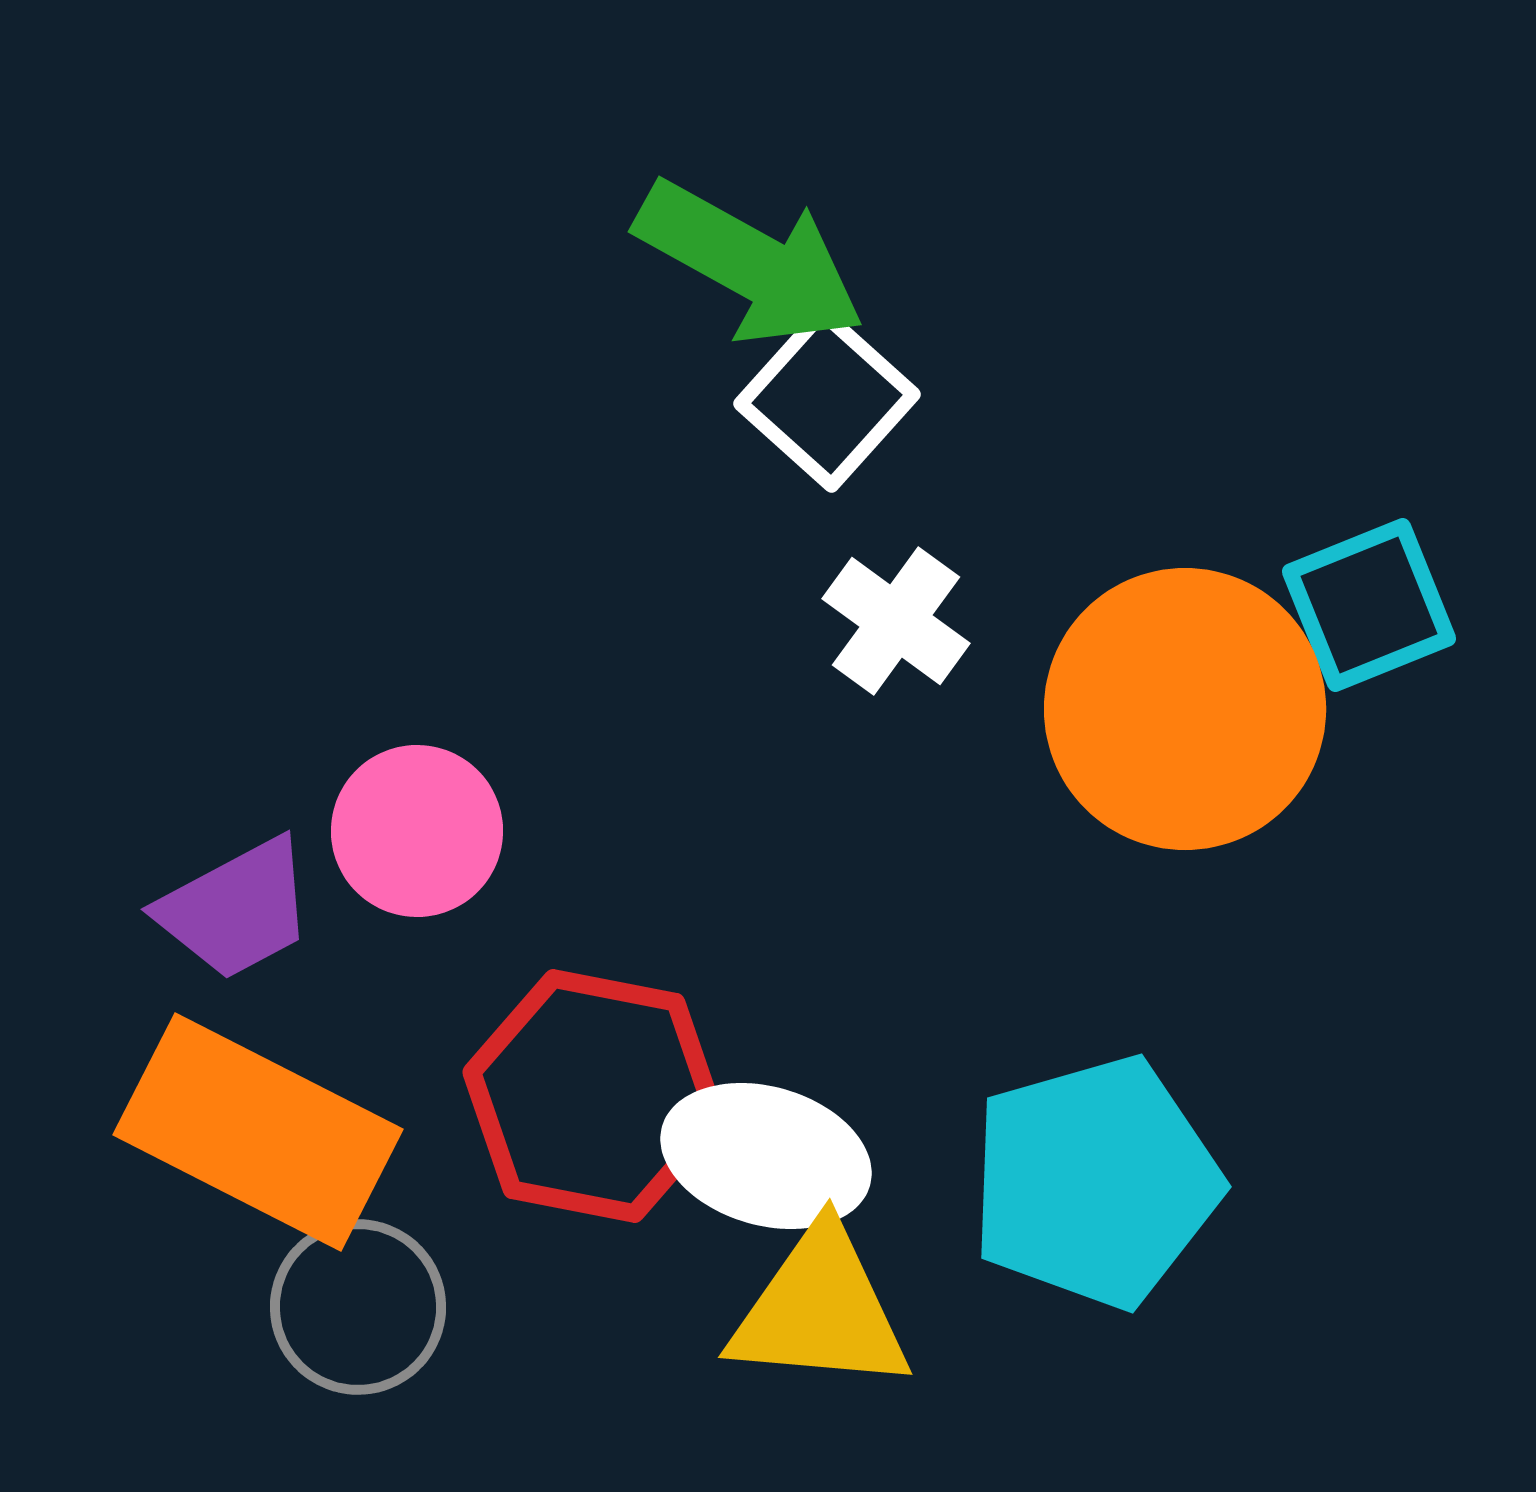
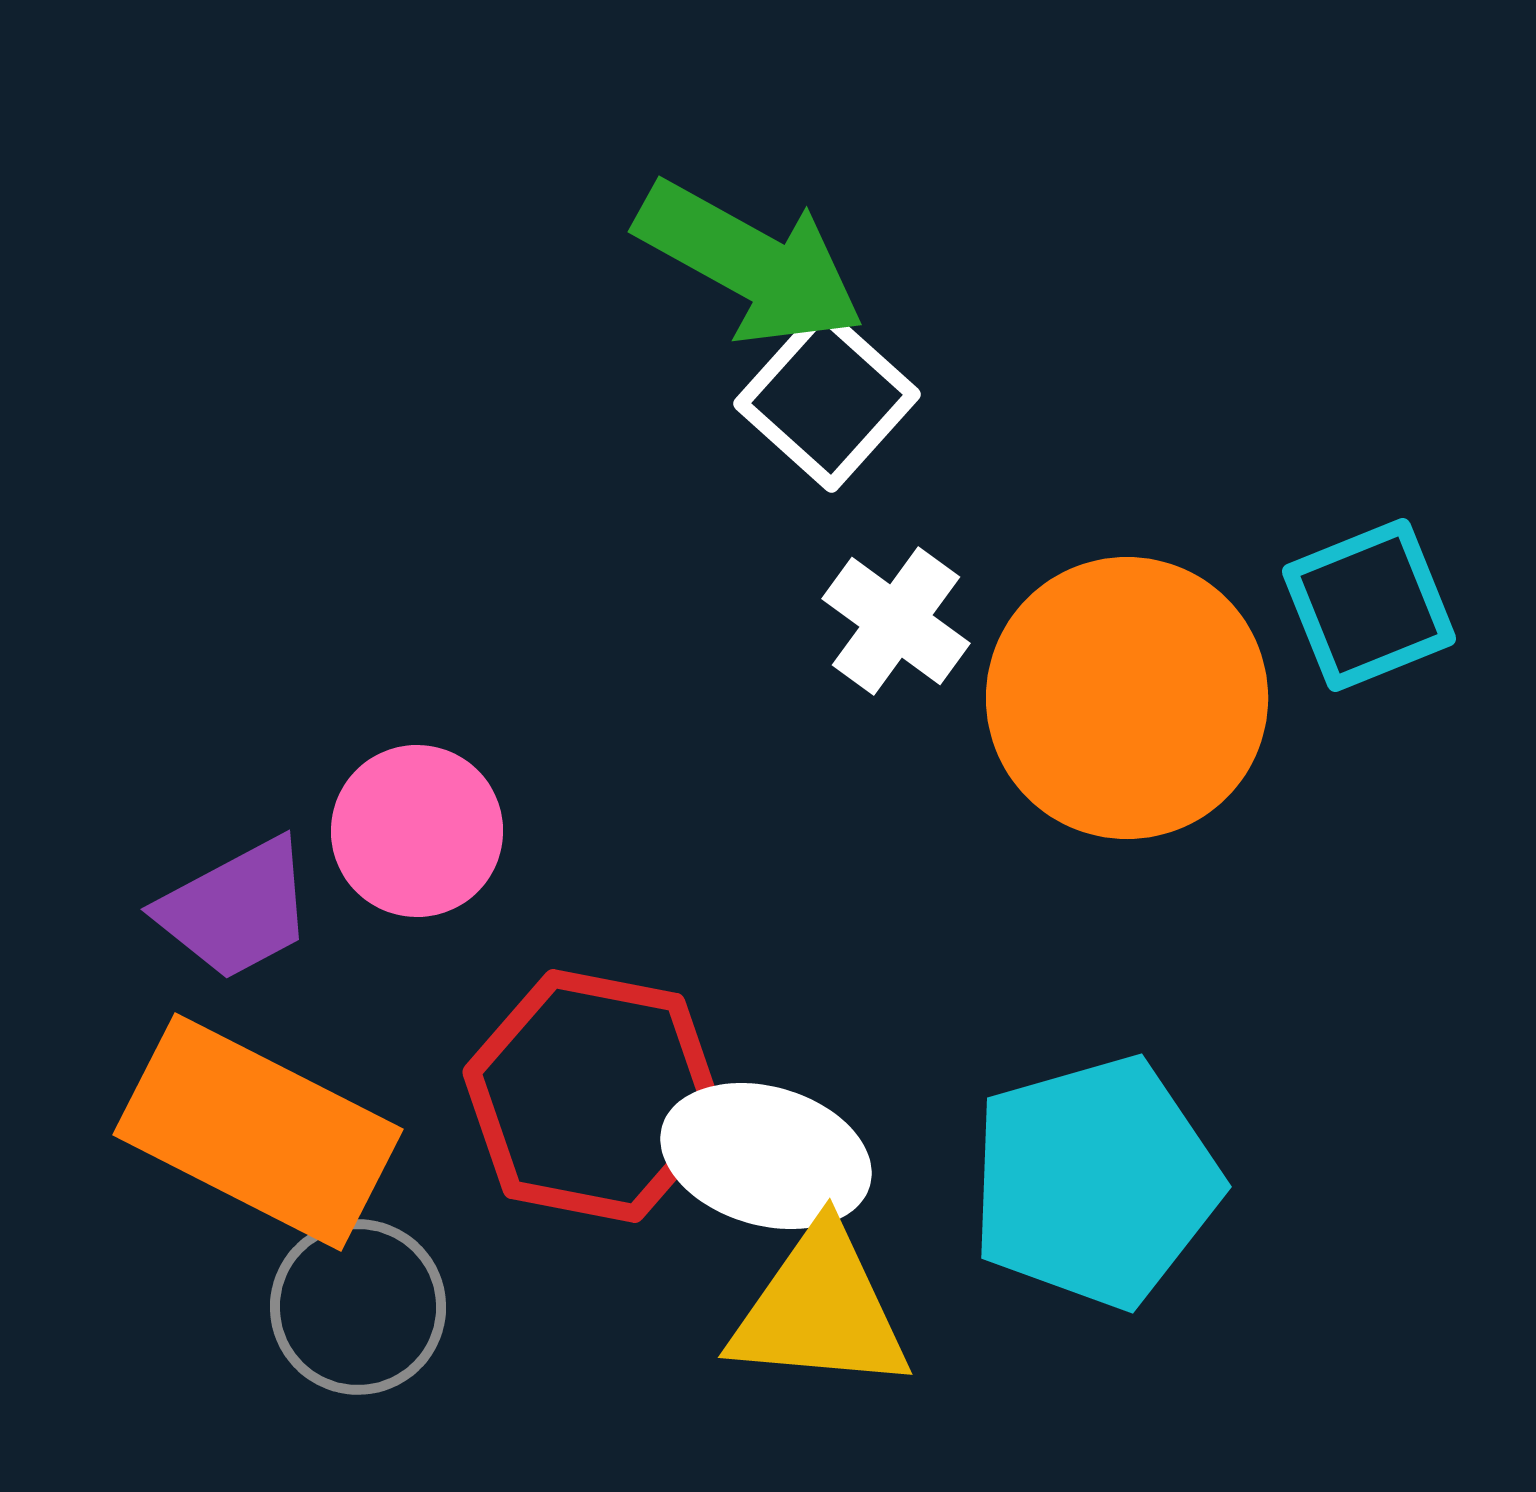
orange circle: moved 58 px left, 11 px up
